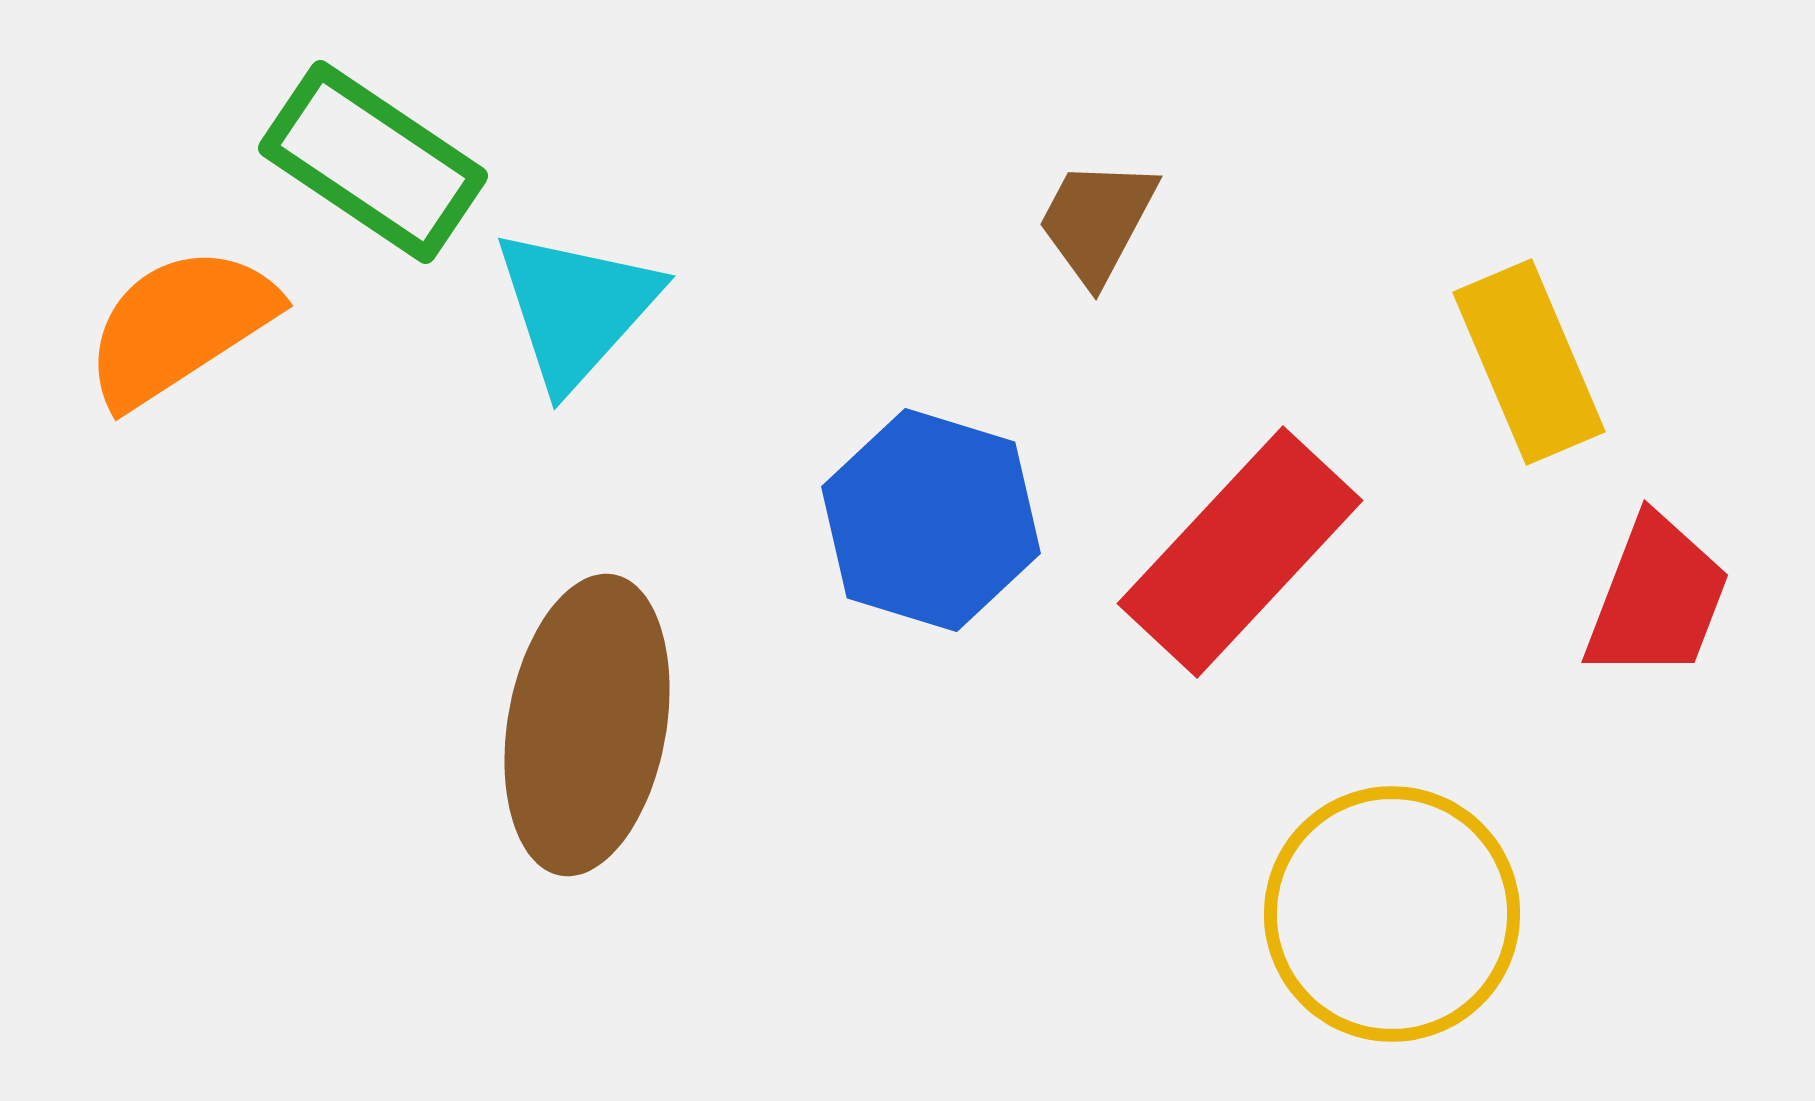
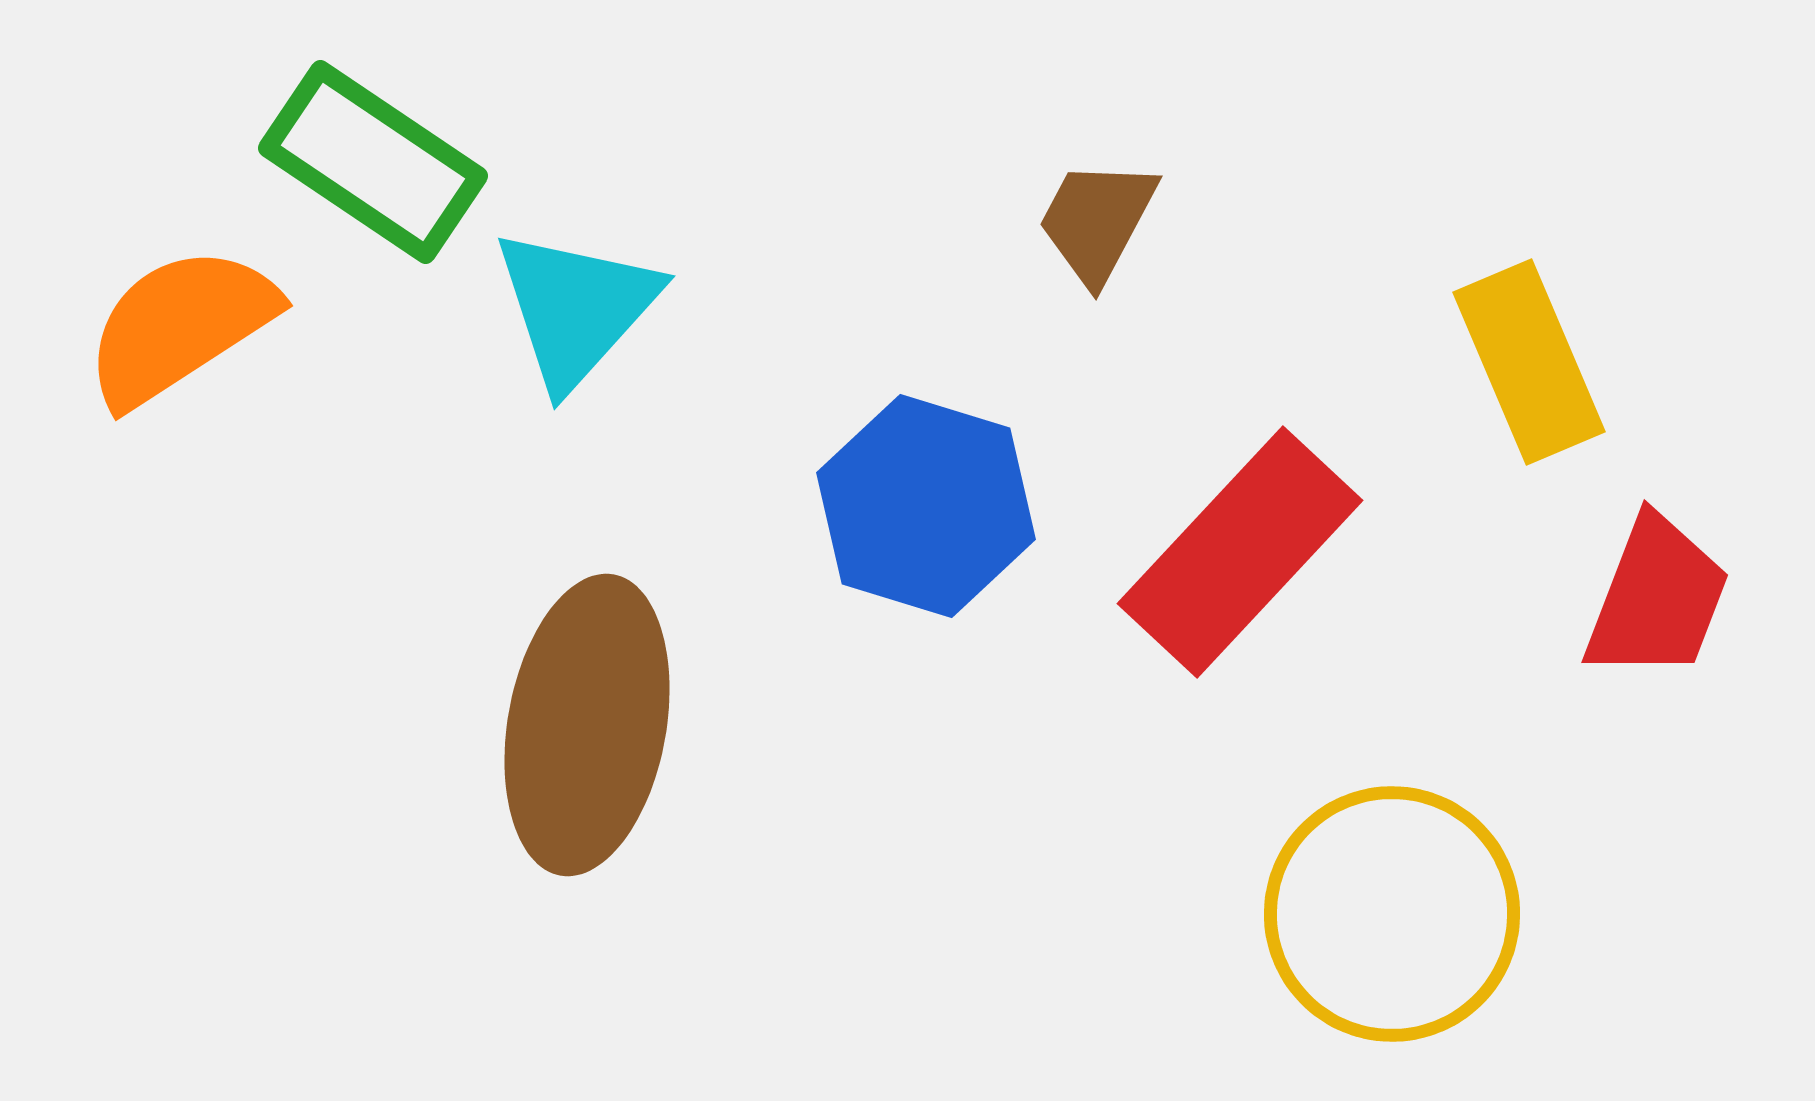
blue hexagon: moved 5 px left, 14 px up
